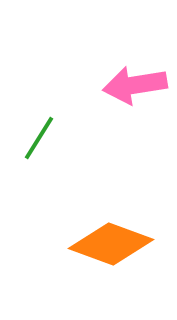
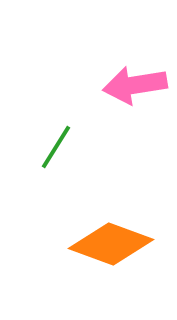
green line: moved 17 px right, 9 px down
